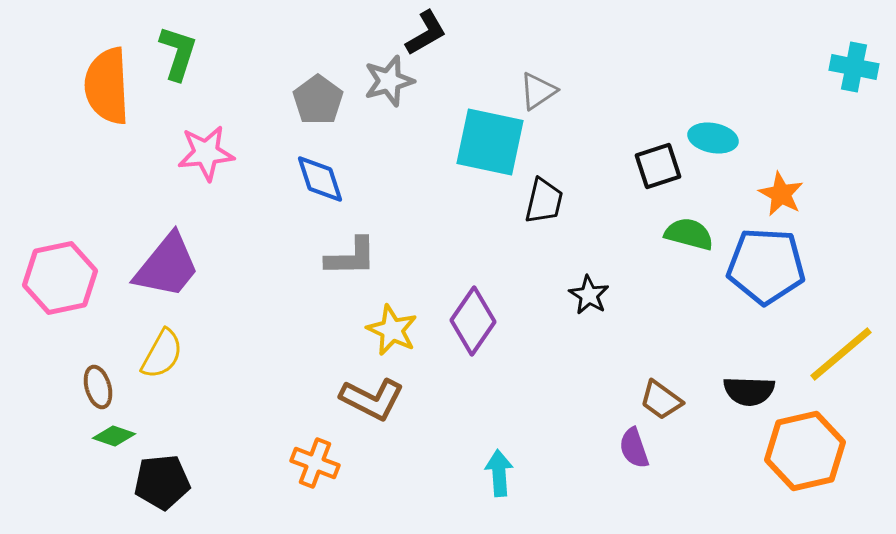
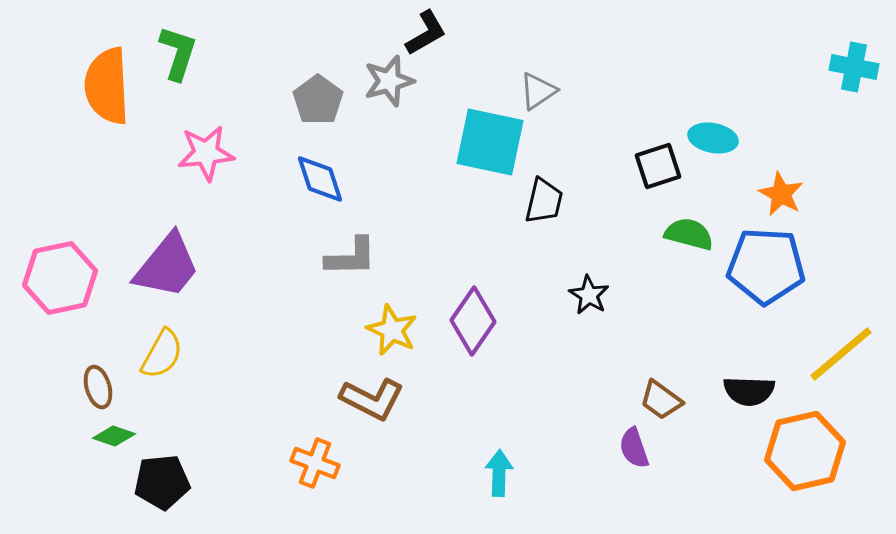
cyan arrow: rotated 6 degrees clockwise
